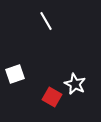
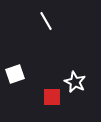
white star: moved 2 px up
red square: rotated 30 degrees counterclockwise
